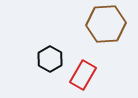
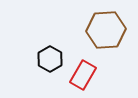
brown hexagon: moved 6 px down
